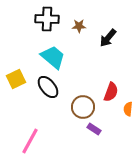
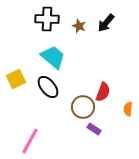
brown star: rotated 24 degrees clockwise
black arrow: moved 2 px left, 15 px up
red semicircle: moved 8 px left
